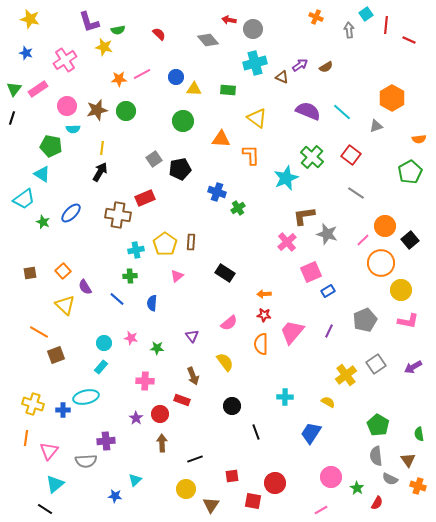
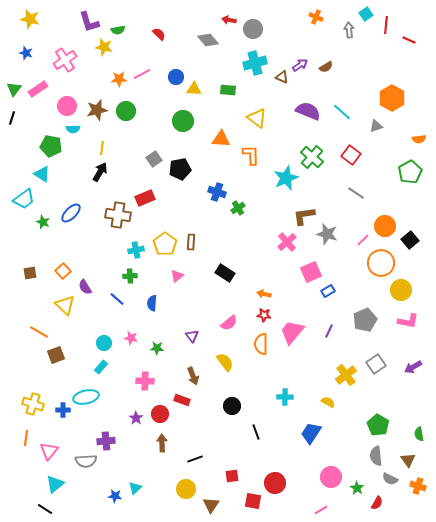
orange arrow at (264, 294): rotated 16 degrees clockwise
cyan triangle at (135, 480): moved 8 px down
